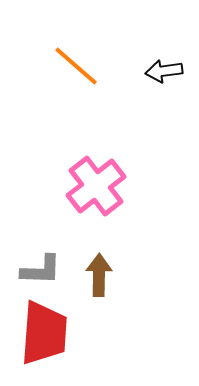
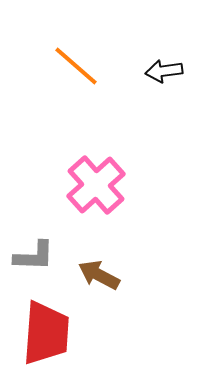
pink cross: moved 1 px up; rotated 4 degrees counterclockwise
gray L-shape: moved 7 px left, 14 px up
brown arrow: rotated 63 degrees counterclockwise
red trapezoid: moved 2 px right
